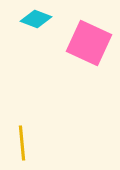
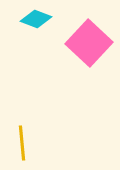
pink square: rotated 18 degrees clockwise
